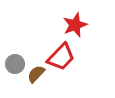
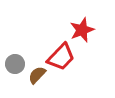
red star: moved 7 px right, 5 px down
brown semicircle: moved 1 px right, 1 px down
